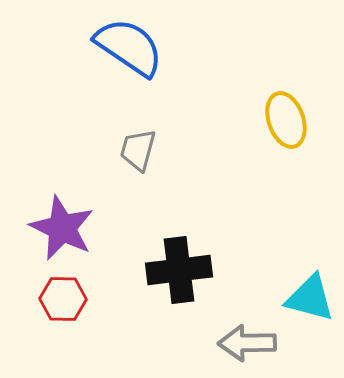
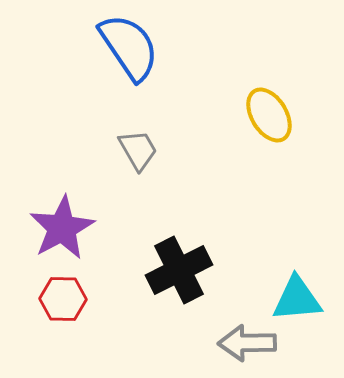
blue semicircle: rotated 22 degrees clockwise
yellow ellipse: moved 17 px left, 5 px up; rotated 12 degrees counterclockwise
gray trapezoid: rotated 135 degrees clockwise
purple star: rotated 18 degrees clockwise
black cross: rotated 20 degrees counterclockwise
cyan triangle: moved 13 px left, 1 px down; rotated 20 degrees counterclockwise
